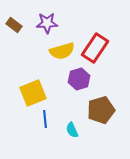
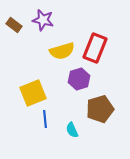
purple star: moved 4 px left, 3 px up; rotated 15 degrees clockwise
red rectangle: rotated 12 degrees counterclockwise
brown pentagon: moved 1 px left, 1 px up
